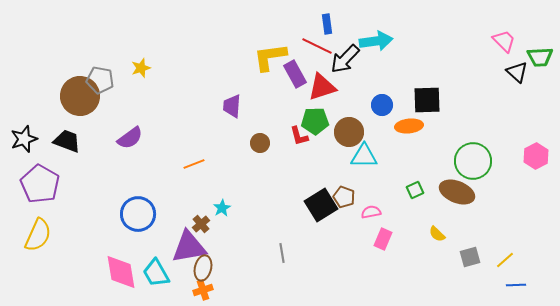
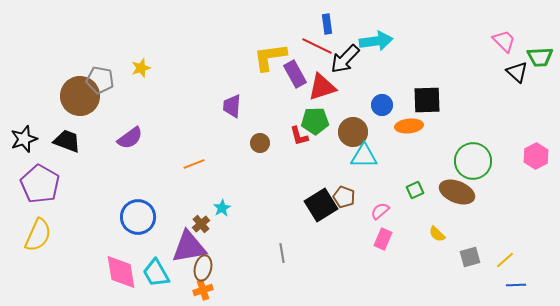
brown circle at (349, 132): moved 4 px right
pink semicircle at (371, 212): moved 9 px right, 1 px up; rotated 30 degrees counterclockwise
blue circle at (138, 214): moved 3 px down
